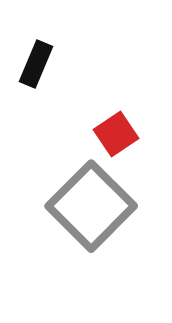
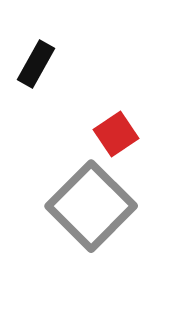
black rectangle: rotated 6 degrees clockwise
